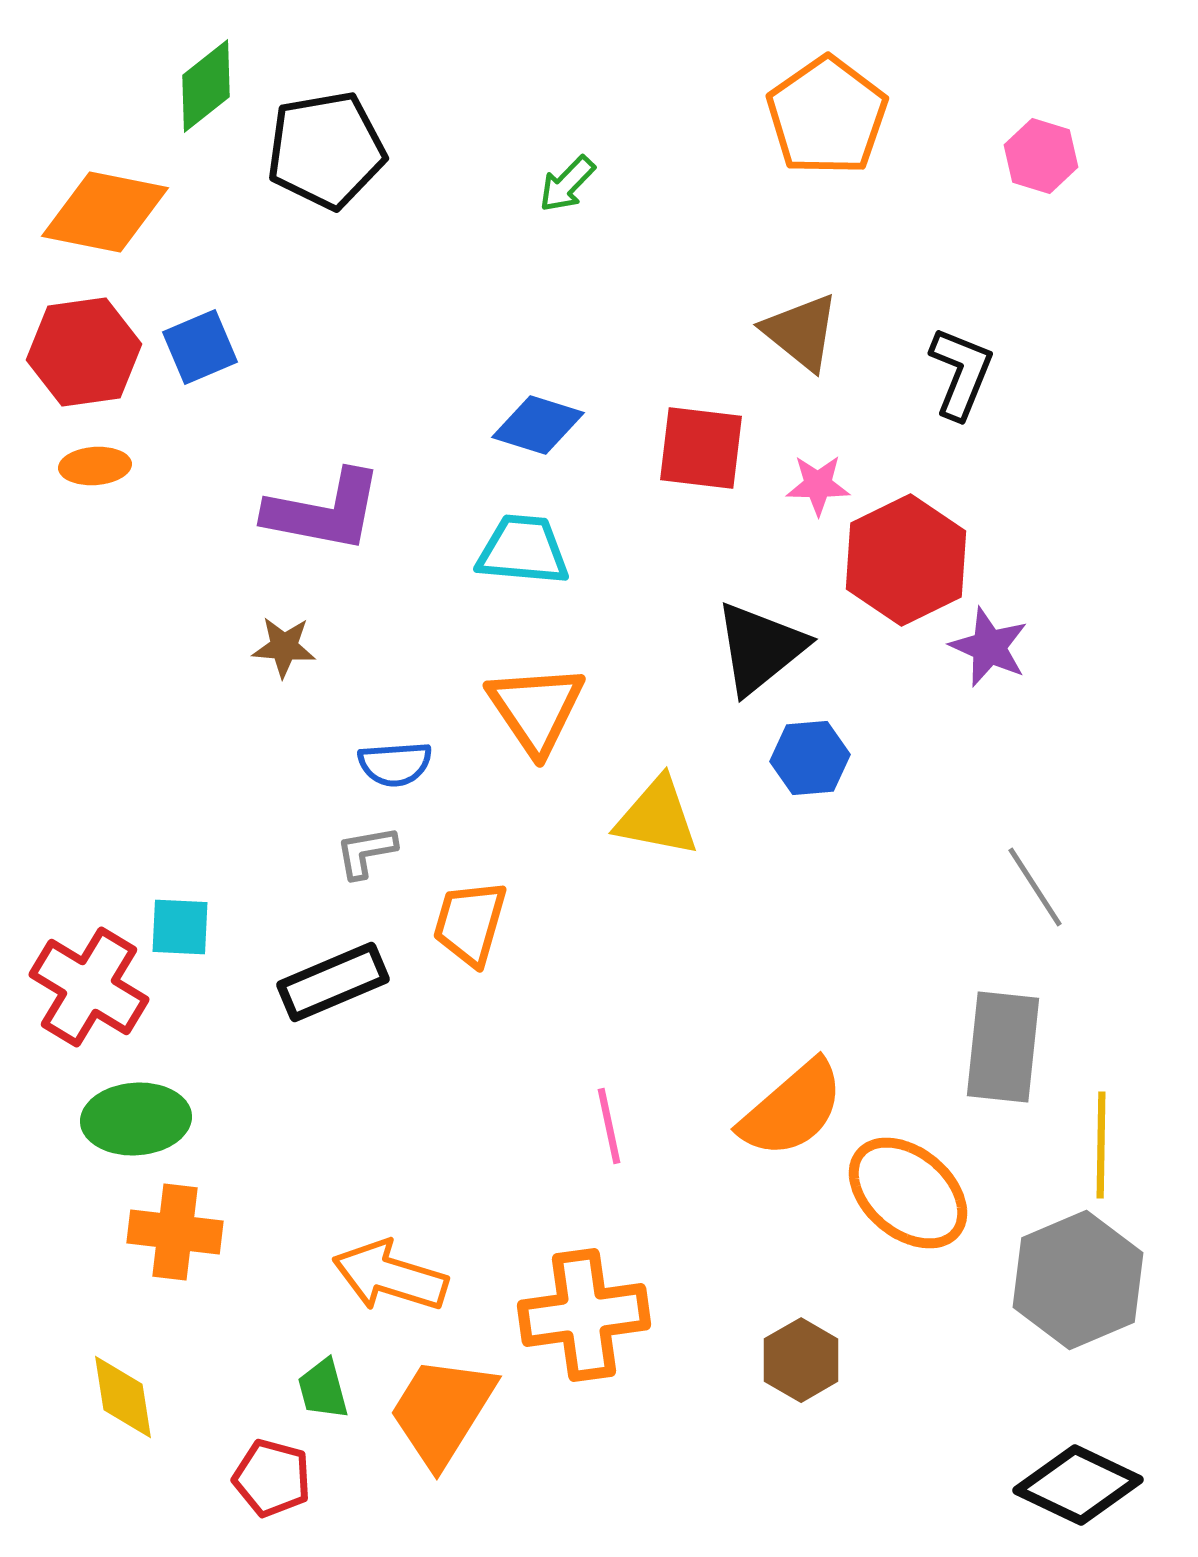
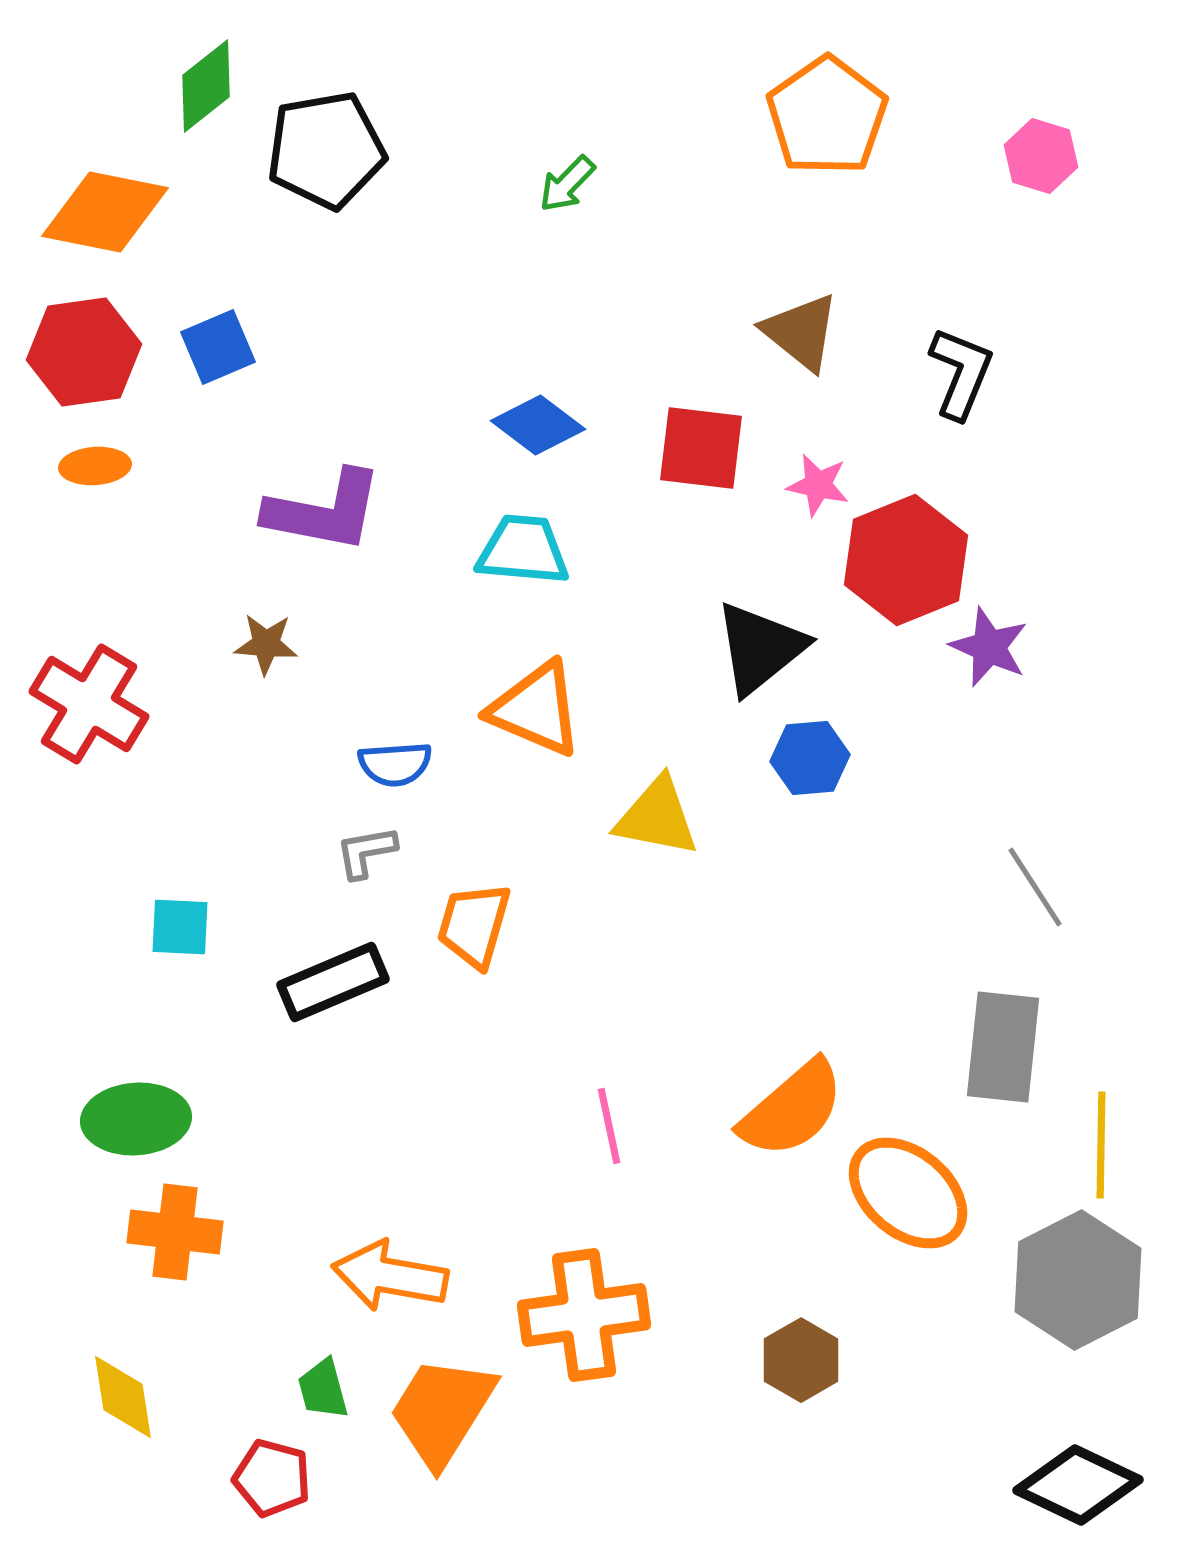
blue square at (200, 347): moved 18 px right
blue diamond at (538, 425): rotated 20 degrees clockwise
pink star at (818, 485): rotated 12 degrees clockwise
red hexagon at (906, 560): rotated 4 degrees clockwise
brown star at (284, 647): moved 18 px left, 3 px up
orange triangle at (536, 709): rotated 33 degrees counterclockwise
orange trapezoid at (470, 923): moved 4 px right, 2 px down
red cross at (89, 987): moved 283 px up
orange arrow at (390, 1276): rotated 7 degrees counterclockwise
gray hexagon at (1078, 1280): rotated 4 degrees counterclockwise
